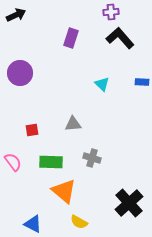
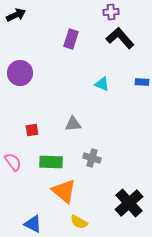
purple rectangle: moved 1 px down
cyan triangle: rotated 21 degrees counterclockwise
